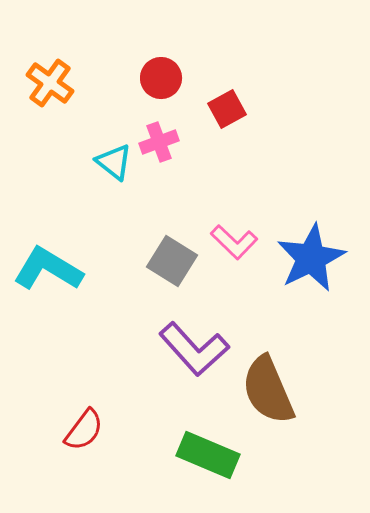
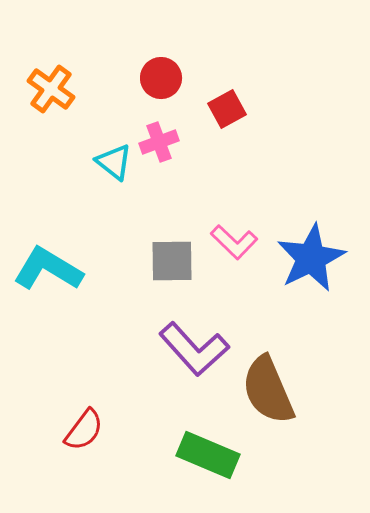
orange cross: moved 1 px right, 6 px down
gray square: rotated 33 degrees counterclockwise
